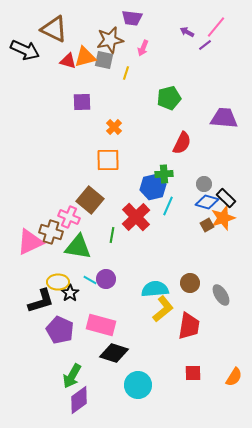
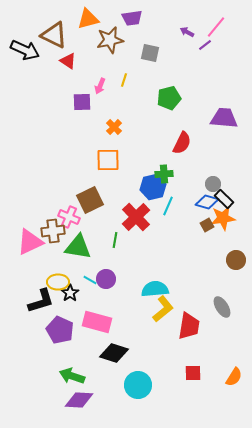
purple trapezoid at (132, 18): rotated 15 degrees counterclockwise
brown triangle at (54, 29): moved 6 px down
pink arrow at (143, 48): moved 43 px left, 38 px down
orange triangle at (85, 57): moved 3 px right, 38 px up
gray square at (104, 60): moved 46 px right, 7 px up
red triangle at (68, 61): rotated 18 degrees clockwise
yellow line at (126, 73): moved 2 px left, 7 px down
gray circle at (204, 184): moved 9 px right
black rectangle at (226, 198): moved 2 px left, 1 px down
brown square at (90, 200): rotated 24 degrees clockwise
orange star at (223, 218): rotated 10 degrees clockwise
brown cross at (51, 232): moved 2 px right, 1 px up; rotated 25 degrees counterclockwise
green line at (112, 235): moved 3 px right, 5 px down
brown circle at (190, 283): moved 46 px right, 23 px up
gray ellipse at (221, 295): moved 1 px right, 12 px down
pink rectangle at (101, 325): moved 4 px left, 3 px up
green arrow at (72, 376): rotated 80 degrees clockwise
purple diamond at (79, 400): rotated 40 degrees clockwise
